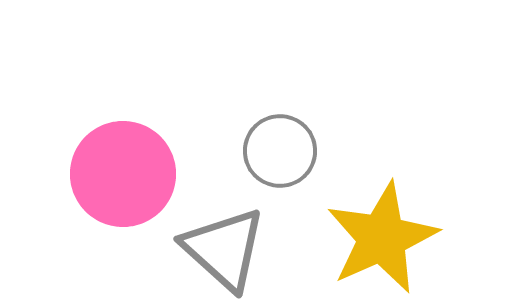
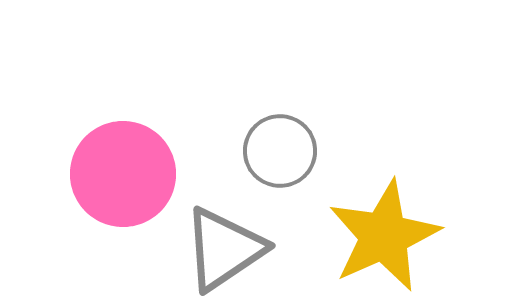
yellow star: moved 2 px right, 2 px up
gray triangle: rotated 44 degrees clockwise
